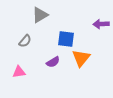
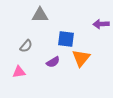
gray triangle: rotated 30 degrees clockwise
gray semicircle: moved 1 px right, 5 px down
